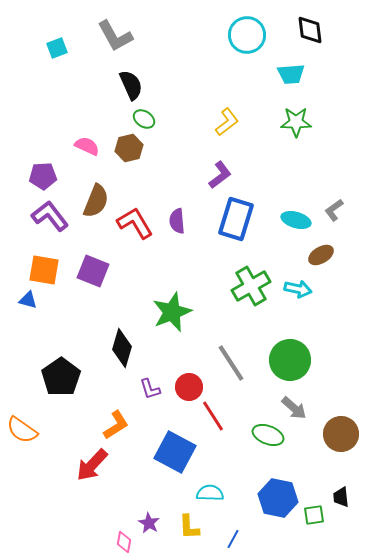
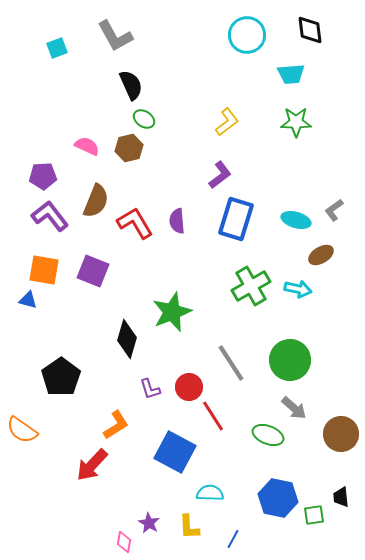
black diamond at (122, 348): moved 5 px right, 9 px up
